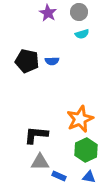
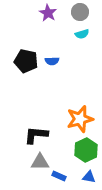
gray circle: moved 1 px right
black pentagon: moved 1 px left
orange star: rotated 8 degrees clockwise
